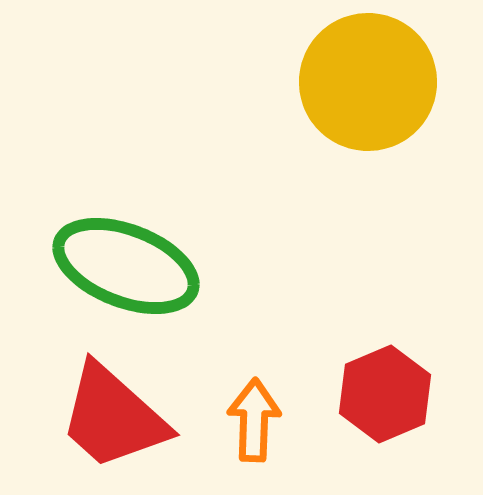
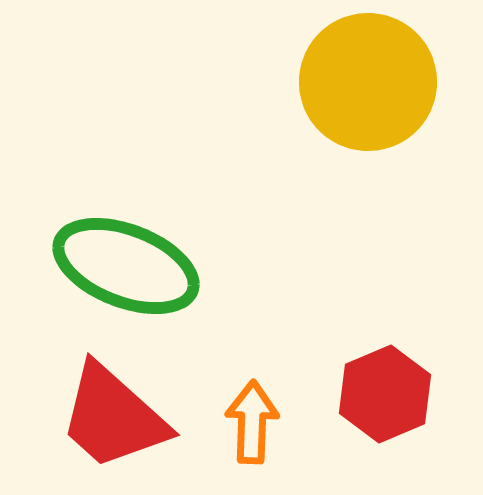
orange arrow: moved 2 px left, 2 px down
